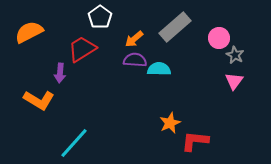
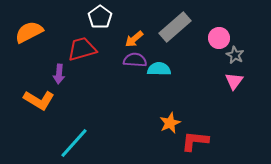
red trapezoid: rotated 16 degrees clockwise
purple arrow: moved 1 px left, 1 px down
